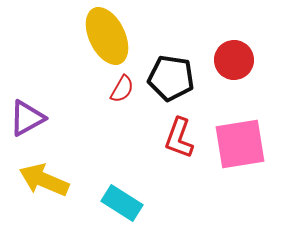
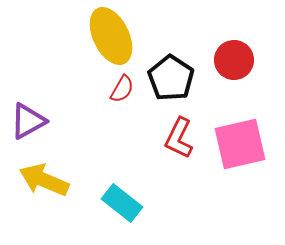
yellow ellipse: moved 4 px right
black pentagon: rotated 24 degrees clockwise
purple triangle: moved 1 px right, 3 px down
red L-shape: rotated 6 degrees clockwise
pink square: rotated 4 degrees counterclockwise
cyan rectangle: rotated 6 degrees clockwise
